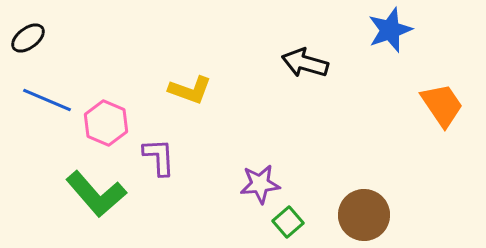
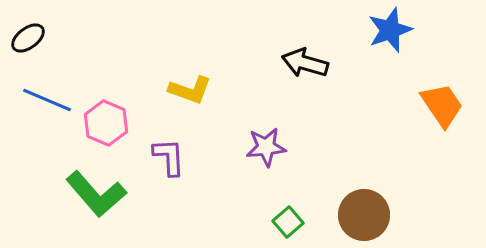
purple L-shape: moved 10 px right
purple star: moved 6 px right, 37 px up
